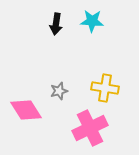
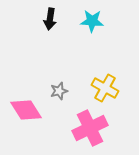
black arrow: moved 6 px left, 5 px up
yellow cross: rotated 20 degrees clockwise
